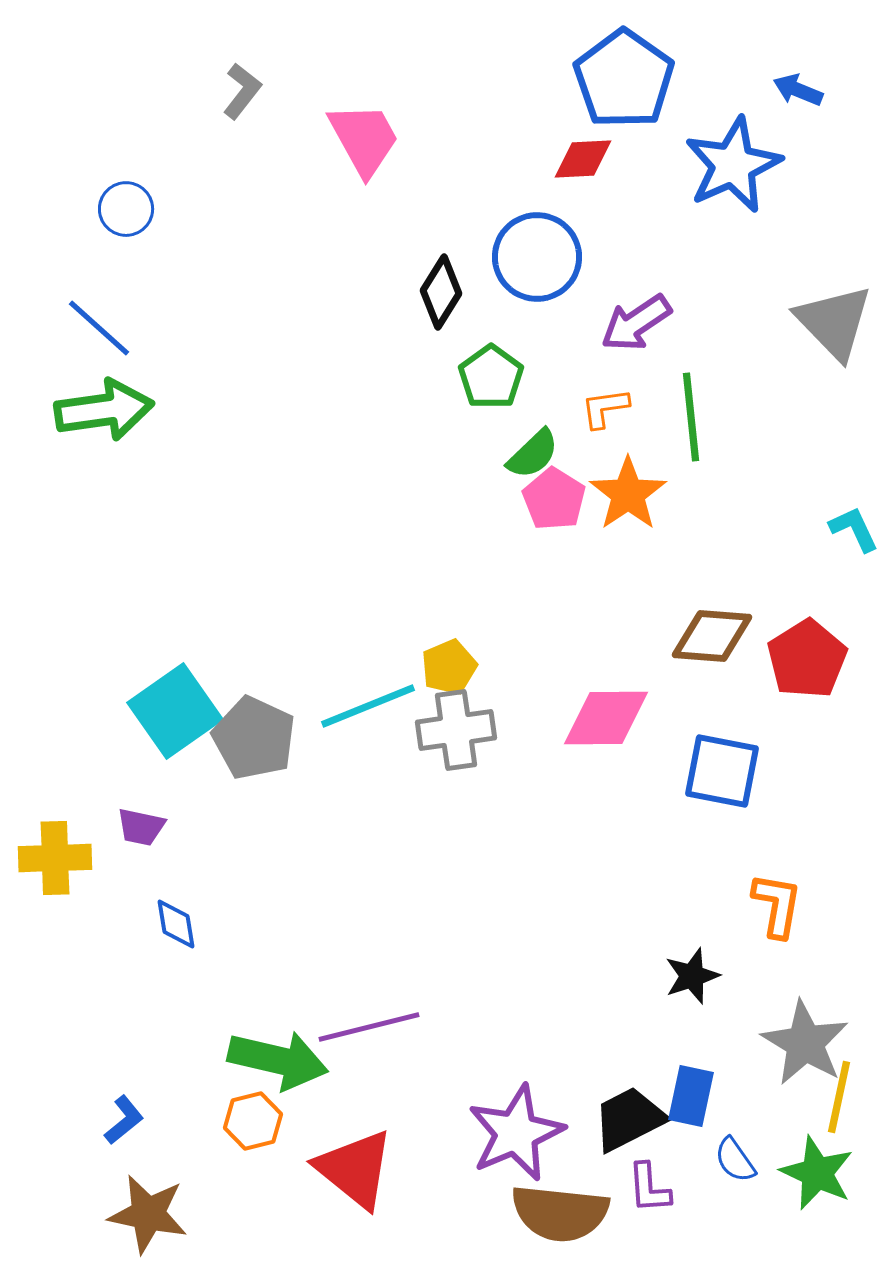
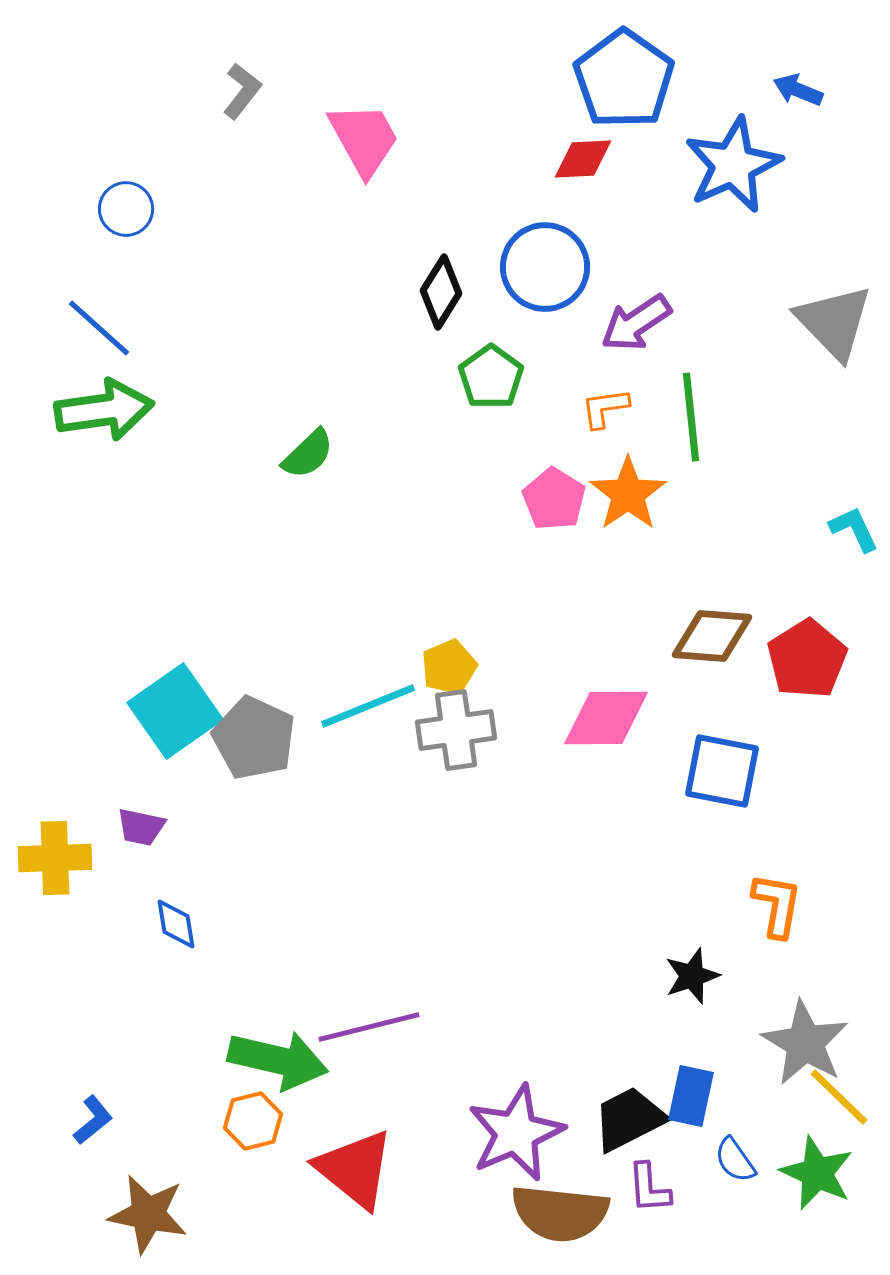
blue circle at (537, 257): moved 8 px right, 10 px down
green semicircle at (533, 454): moved 225 px left
yellow line at (839, 1097): rotated 58 degrees counterclockwise
blue L-shape at (124, 1120): moved 31 px left
